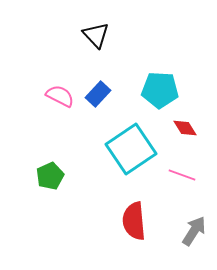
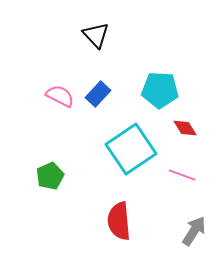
red semicircle: moved 15 px left
